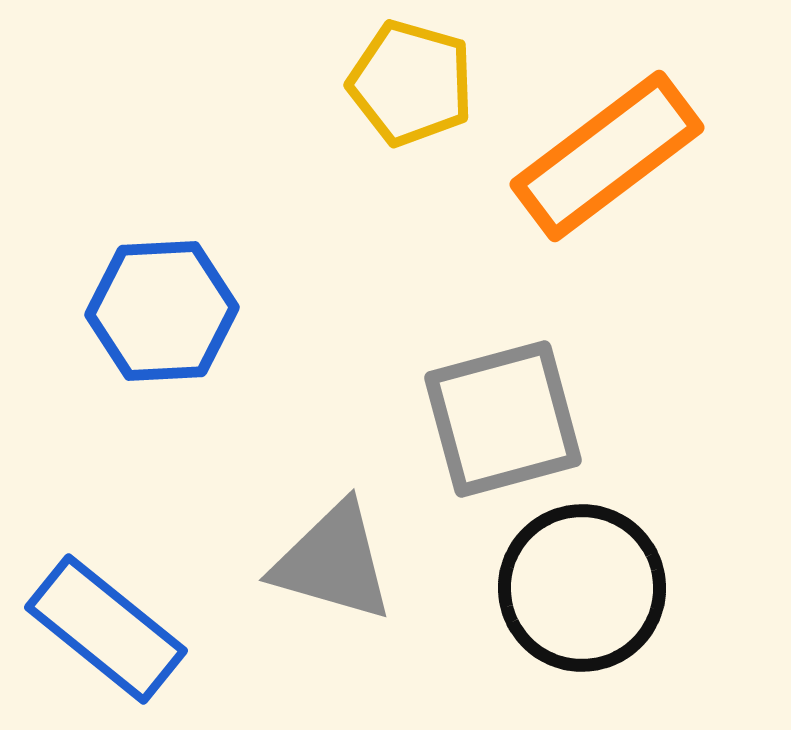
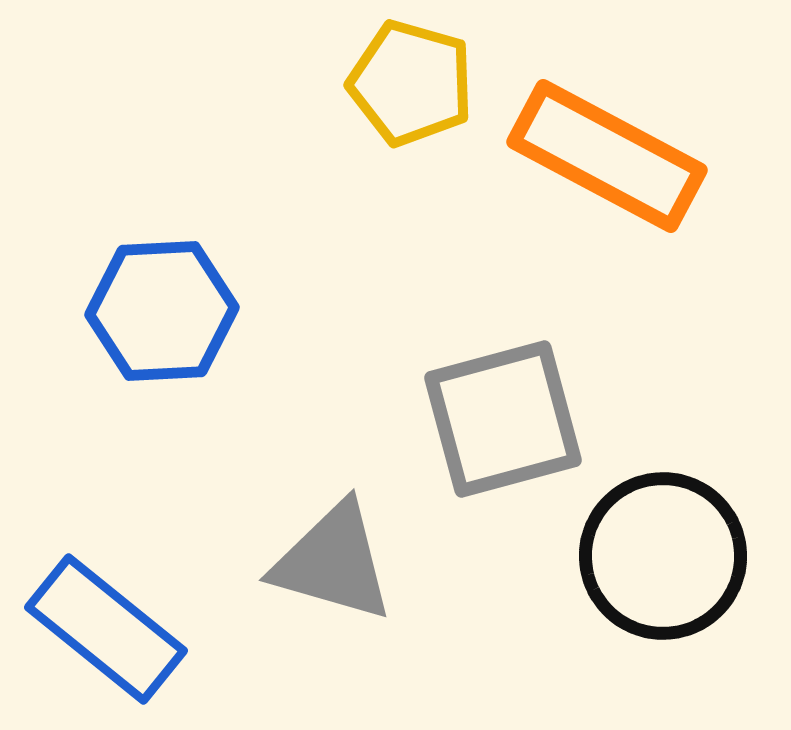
orange rectangle: rotated 65 degrees clockwise
black circle: moved 81 px right, 32 px up
